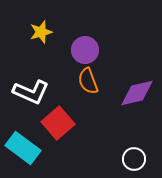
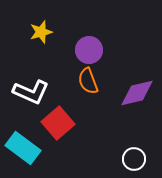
purple circle: moved 4 px right
